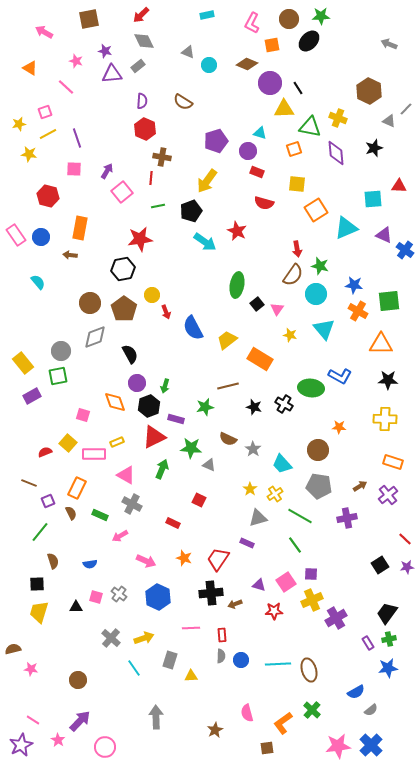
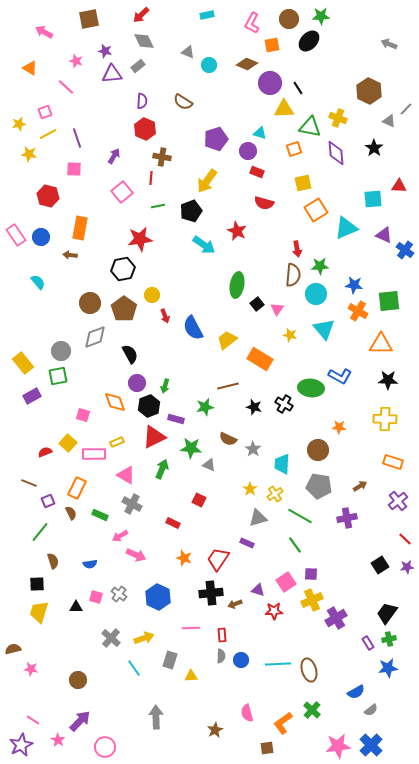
purple pentagon at (216, 141): moved 2 px up
black star at (374, 148): rotated 18 degrees counterclockwise
purple arrow at (107, 171): moved 7 px right, 15 px up
yellow square at (297, 184): moved 6 px right, 1 px up; rotated 18 degrees counterclockwise
cyan arrow at (205, 242): moved 1 px left, 3 px down
green star at (320, 266): rotated 18 degrees counterclockwise
brown semicircle at (293, 275): rotated 30 degrees counterclockwise
red arrow at (166, 312): moved 1 px left, 4 px down
cyan trapezoid at (282, 464): rotated 45 degrees clockwise
purple cross at (388, 495): moved 10 px right, 6 px down
pink arrow at (146, 561): moved 10 px left, 6 px up
purple triangle at (259, 585): moved 1 px left, 5 px down
